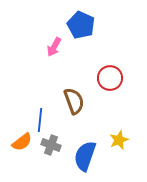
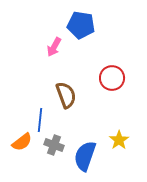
blue pentagon: rotated 16 degrees counterclockwise
red circle: moved 2 px right
brown semicircle: moved 8 px left, 6 px up
yellow star: rotated 12 degrees counterclockwise
gray cross: moved 3 px right
